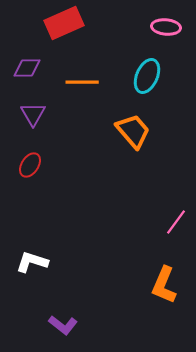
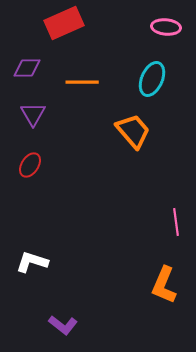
cyan ellipse: moved 5 px right, 3 px down
pink line: rotated 44 degrees counterclockwise
